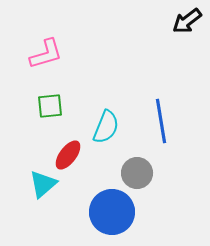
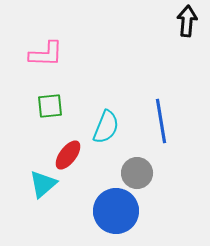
black arrow: rotated 132 degrees clockwise
pink L-shape: rotated 18 degrees clockwise
blue circle: moved 4 px right, 1 px up
